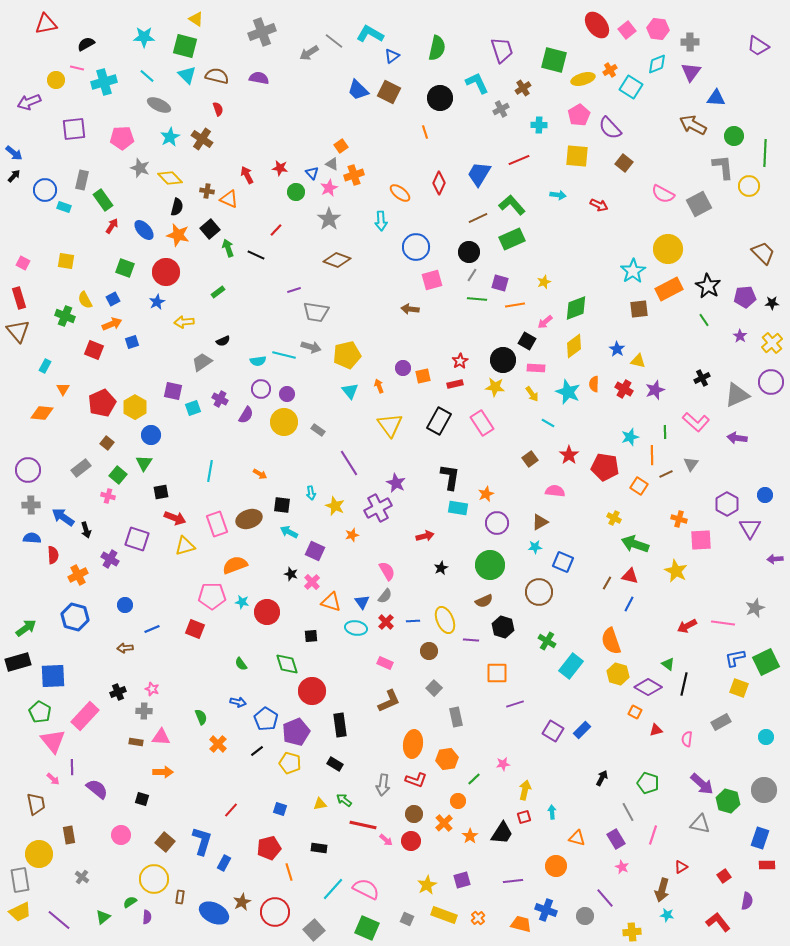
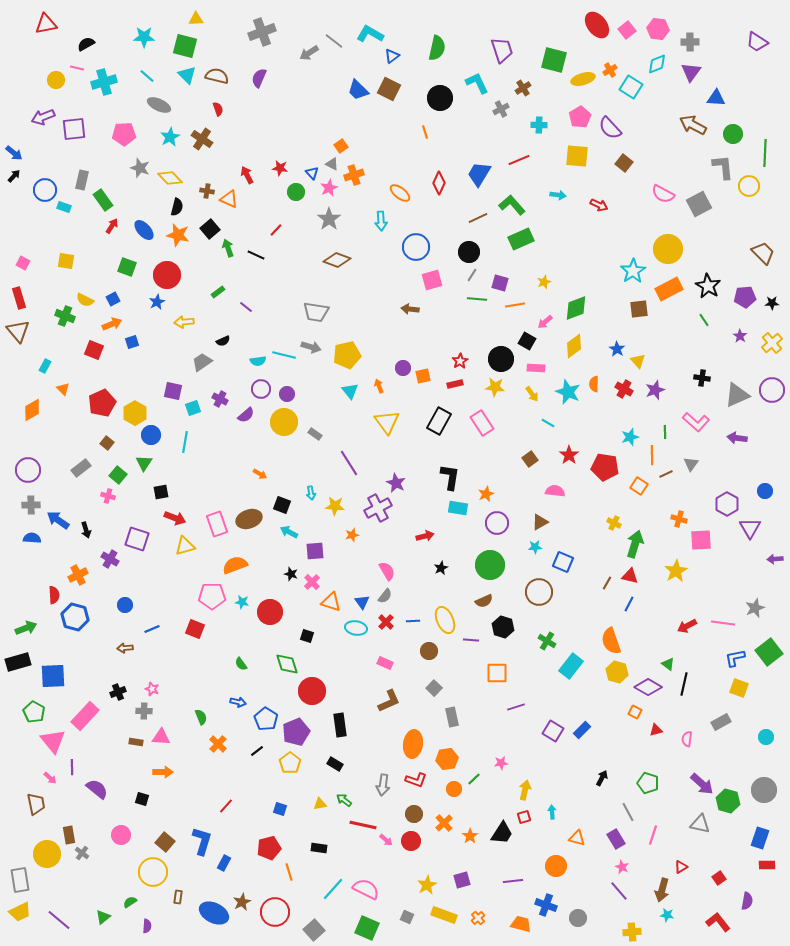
yellow triangle at (196, 19): rotated 35 degrees counterclockwise
purple trapezoid at (758, 46): moved 1 px left, 4 px up
purple semicircle at (259, 78): rotated 78 degrees counterclockwise
brown square at (389, 92): moved 3 px up
purple arrow at (29, 102): moved 14 px right, 15 px down
pink pentagon at (579, 115): moved 1 px right, 2 px down
green circle at (734, 136): moved 1 px left, 2 px up
pink pentagon at (122, 138): moved 2 px right, 4 px up
green rectangle at (512, 239): moved 9 px right
green square at (125, 268): moved 2 px right, 1 px up
red circle at (166, 272): moved 1 px right, 3 px down
purple line at (294, 290): moved 48 px left, 17 px down; rotated 56 degrees clockwise
yellow semicircle at (85, 300): rotated 36 degrees counterclockwise
black circle at (503, 360): moved 2 px left, 1 px up
yellow triangle at (638, 361): rotated 35 degrees clockwise
black cross at (702, 378): rotated 35 degrees clockwise
purple circle at (771, 382): moved 1 px right, 8 px down
orange triangle at (63, 389): rotated 16 degrees counterclockwise
yellow hexagon at (135, 407): moved 6 px down
orange diamond at (42, 413): moved 10 px left, 3 px up; rotated 35 degrees counterclockwise
purple semicircle at (246, 415): rotated 18 degrees clockwise
yellow triangle at (390, 425): moved 3 px left, 3 px up
gray rectangle at (318, 430): moved 3 px left, 4 px down
cyan line at (210, 471): moved 25 px left, 29 px up
blue circle at (765, 495): moved 4 px up
black square at (282, 505): rotated 12 degrees clockwise
yellow star at (335, 506): rotated 18 degrees counterclockwise
blue arrow at (63, 517): moved 5 px left, 3 px down
yellow cross at (614, 518): moved 5 px down
green arrow at (635, 544): rotated 88 degrees clockwise
purple square at (315, 551): rotated 30 degrees counterclockwise
red semicircle at (53, 555): moved 1 px right, 40 px down
yellow star at (676, 571): rotated 15 degrees clockwise
red circle at (267, 612): moved 3 px right
green arrow at (26, 628): rotated 15 degrees clockwise
black square at (311, 636): moved 4 px left; rotated 24 degrees clockwise
green square at (766, 662): moved 3 px right, 10 px up; rotated 12 degrees counterclockwise
yellow hexagon at (618, 674): moved 1 px left, 2 px up
purple line at (515, 704): moved 1 px right, 3 px down
green pentagon at (40, 712): moved 6 px left
gray rectangle at (456, 717): moved 4 px left
yellow pentagon at (290, 763): rotated 20 degrees clockwise
pink star at (503, 764): moved 2 px left, 1 px up
pink arrow at (53, 779): moved 3 px left, 1 px up
orange circle at (458, 801): moved 4 px left, 12 px up
red line at (231, 810): moved 5 px left, 4 px up
yellow circle at (39, 854): moved 8 px right
red square at (724, 876): moved 5 px left, 2 px down
gray cross at (82, 877): moved 24 px up
yellow circle at (154, 879): moved 1 px left, 7 px up
brown rectangle at (180, 897): moved 2 px left
purple line at (605, 898): moved 14 px right, 7 px up
blue cross at (546, 910): moved 5 px up
gray circle at (585, 916): moved 7 px left, 2 px down
purple semicircle at (147, 917): moved 9 px down
gray square at (407, 919): moved 2 px up
